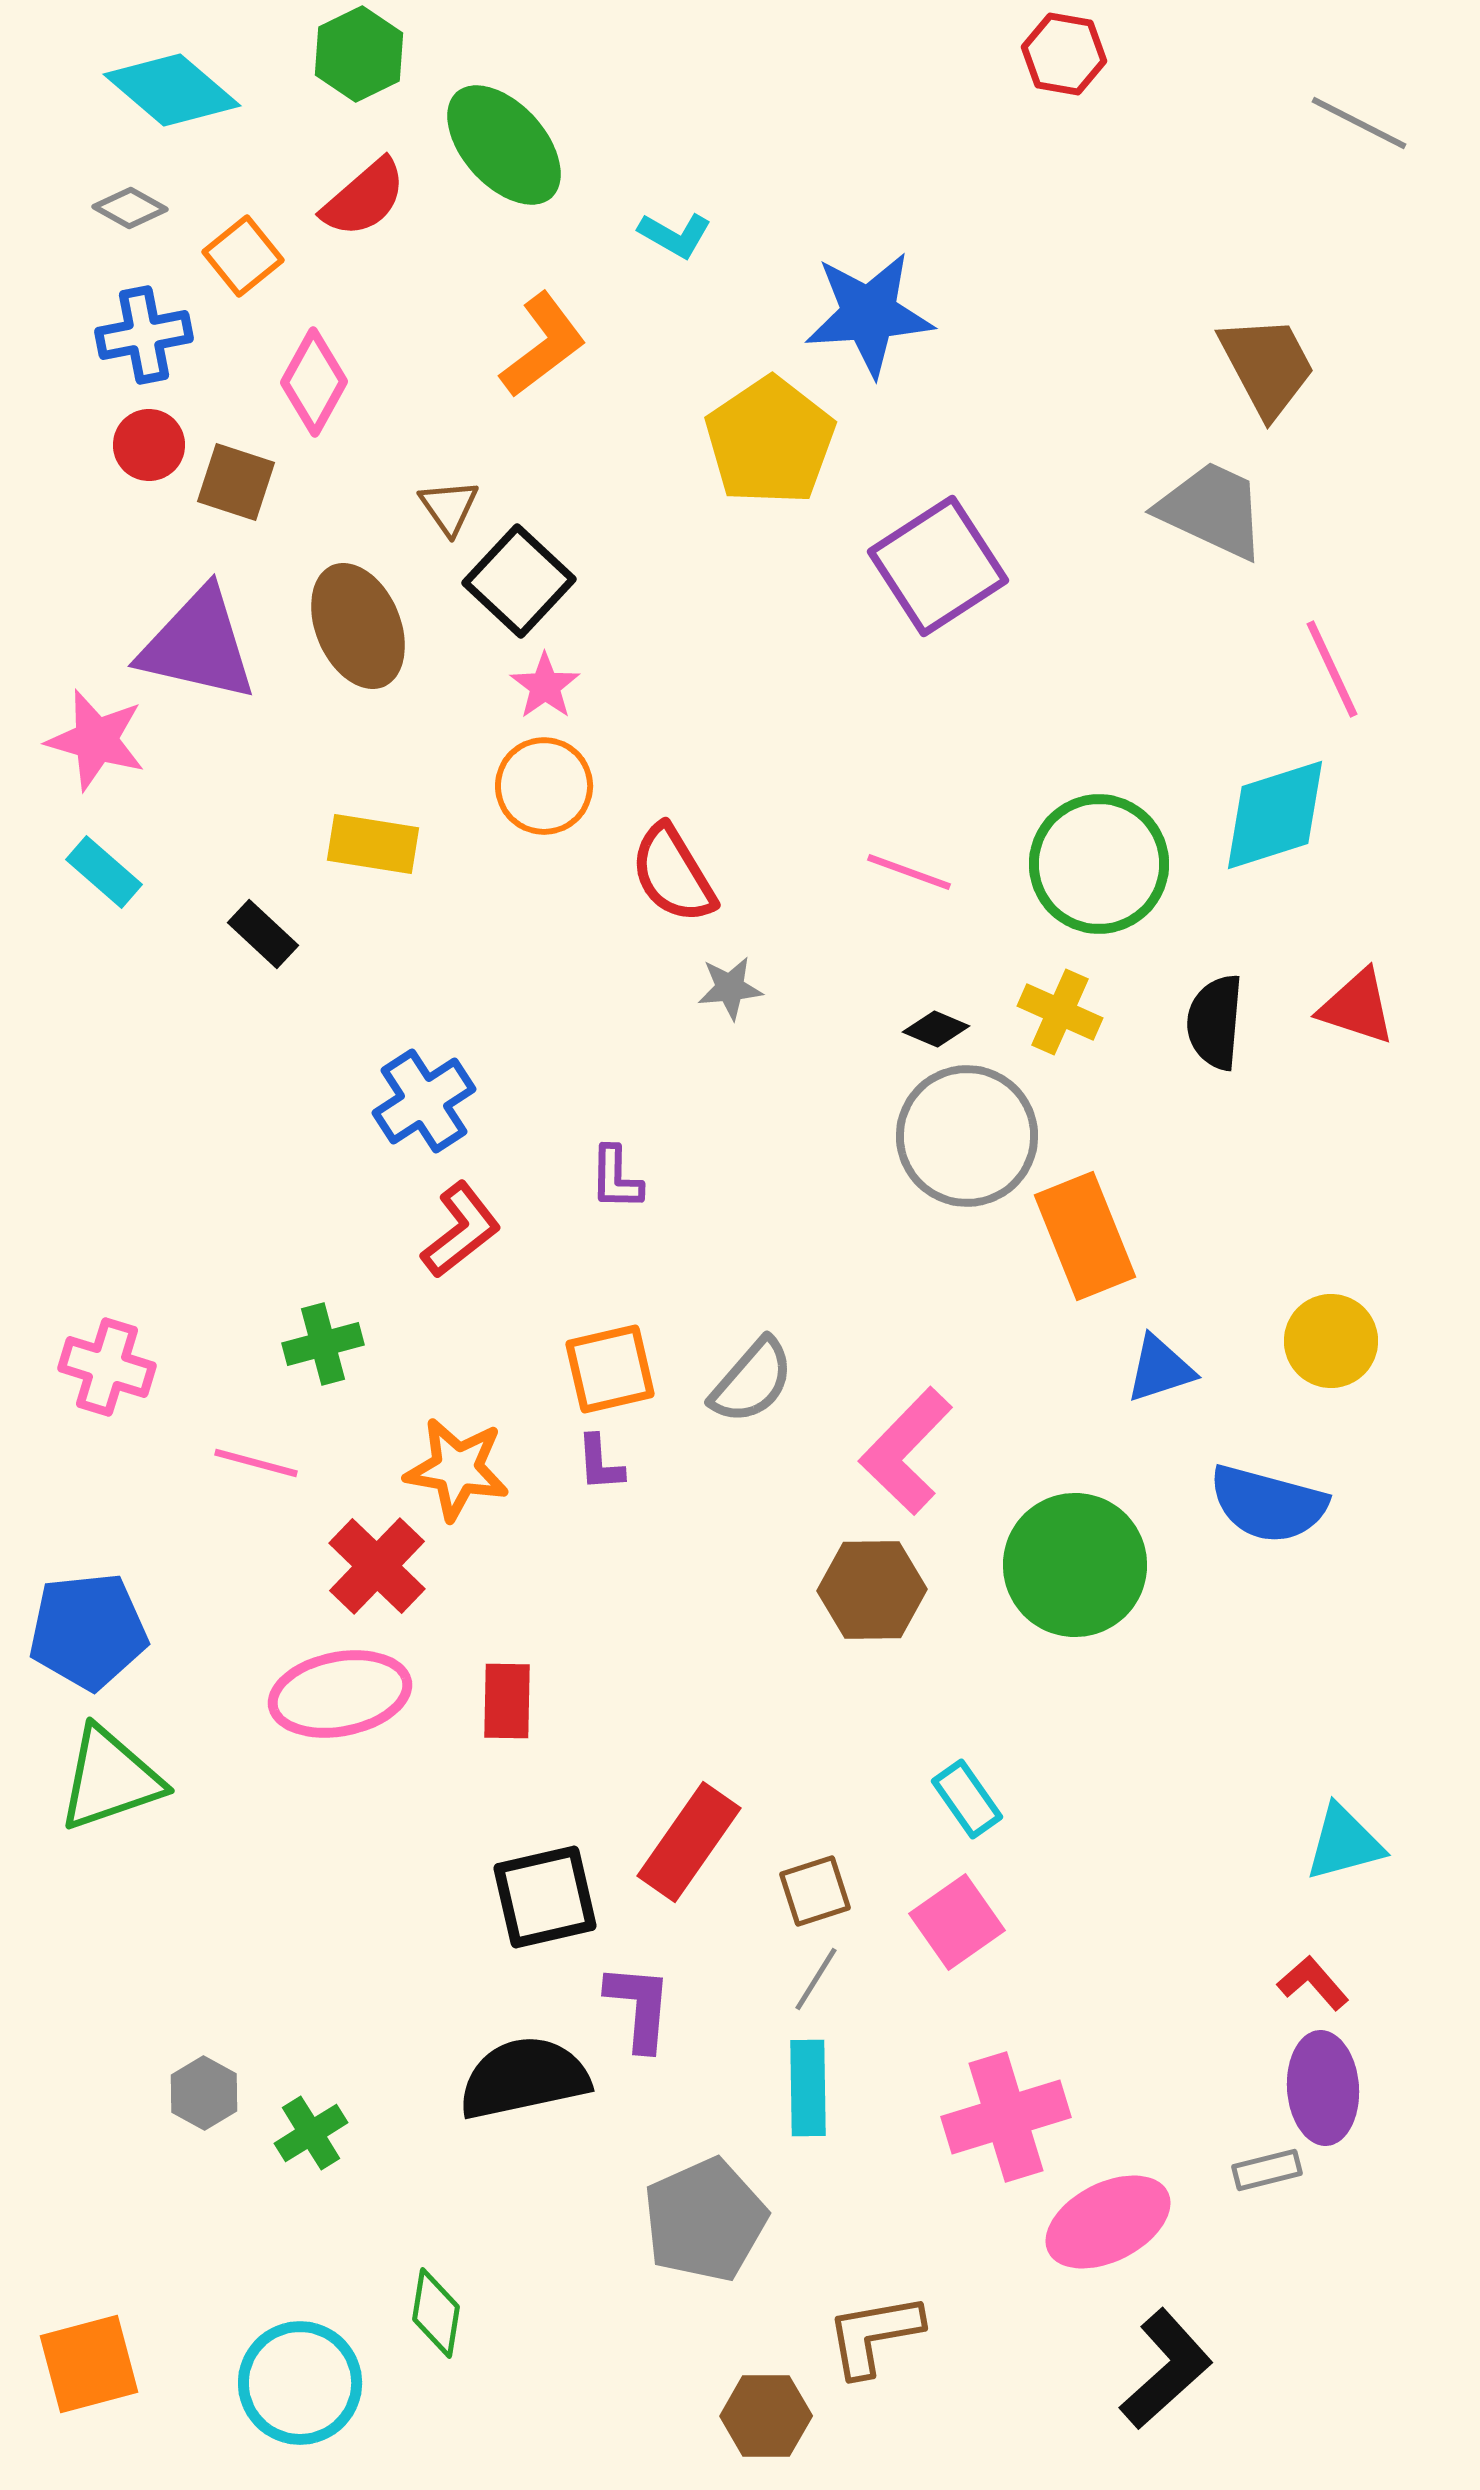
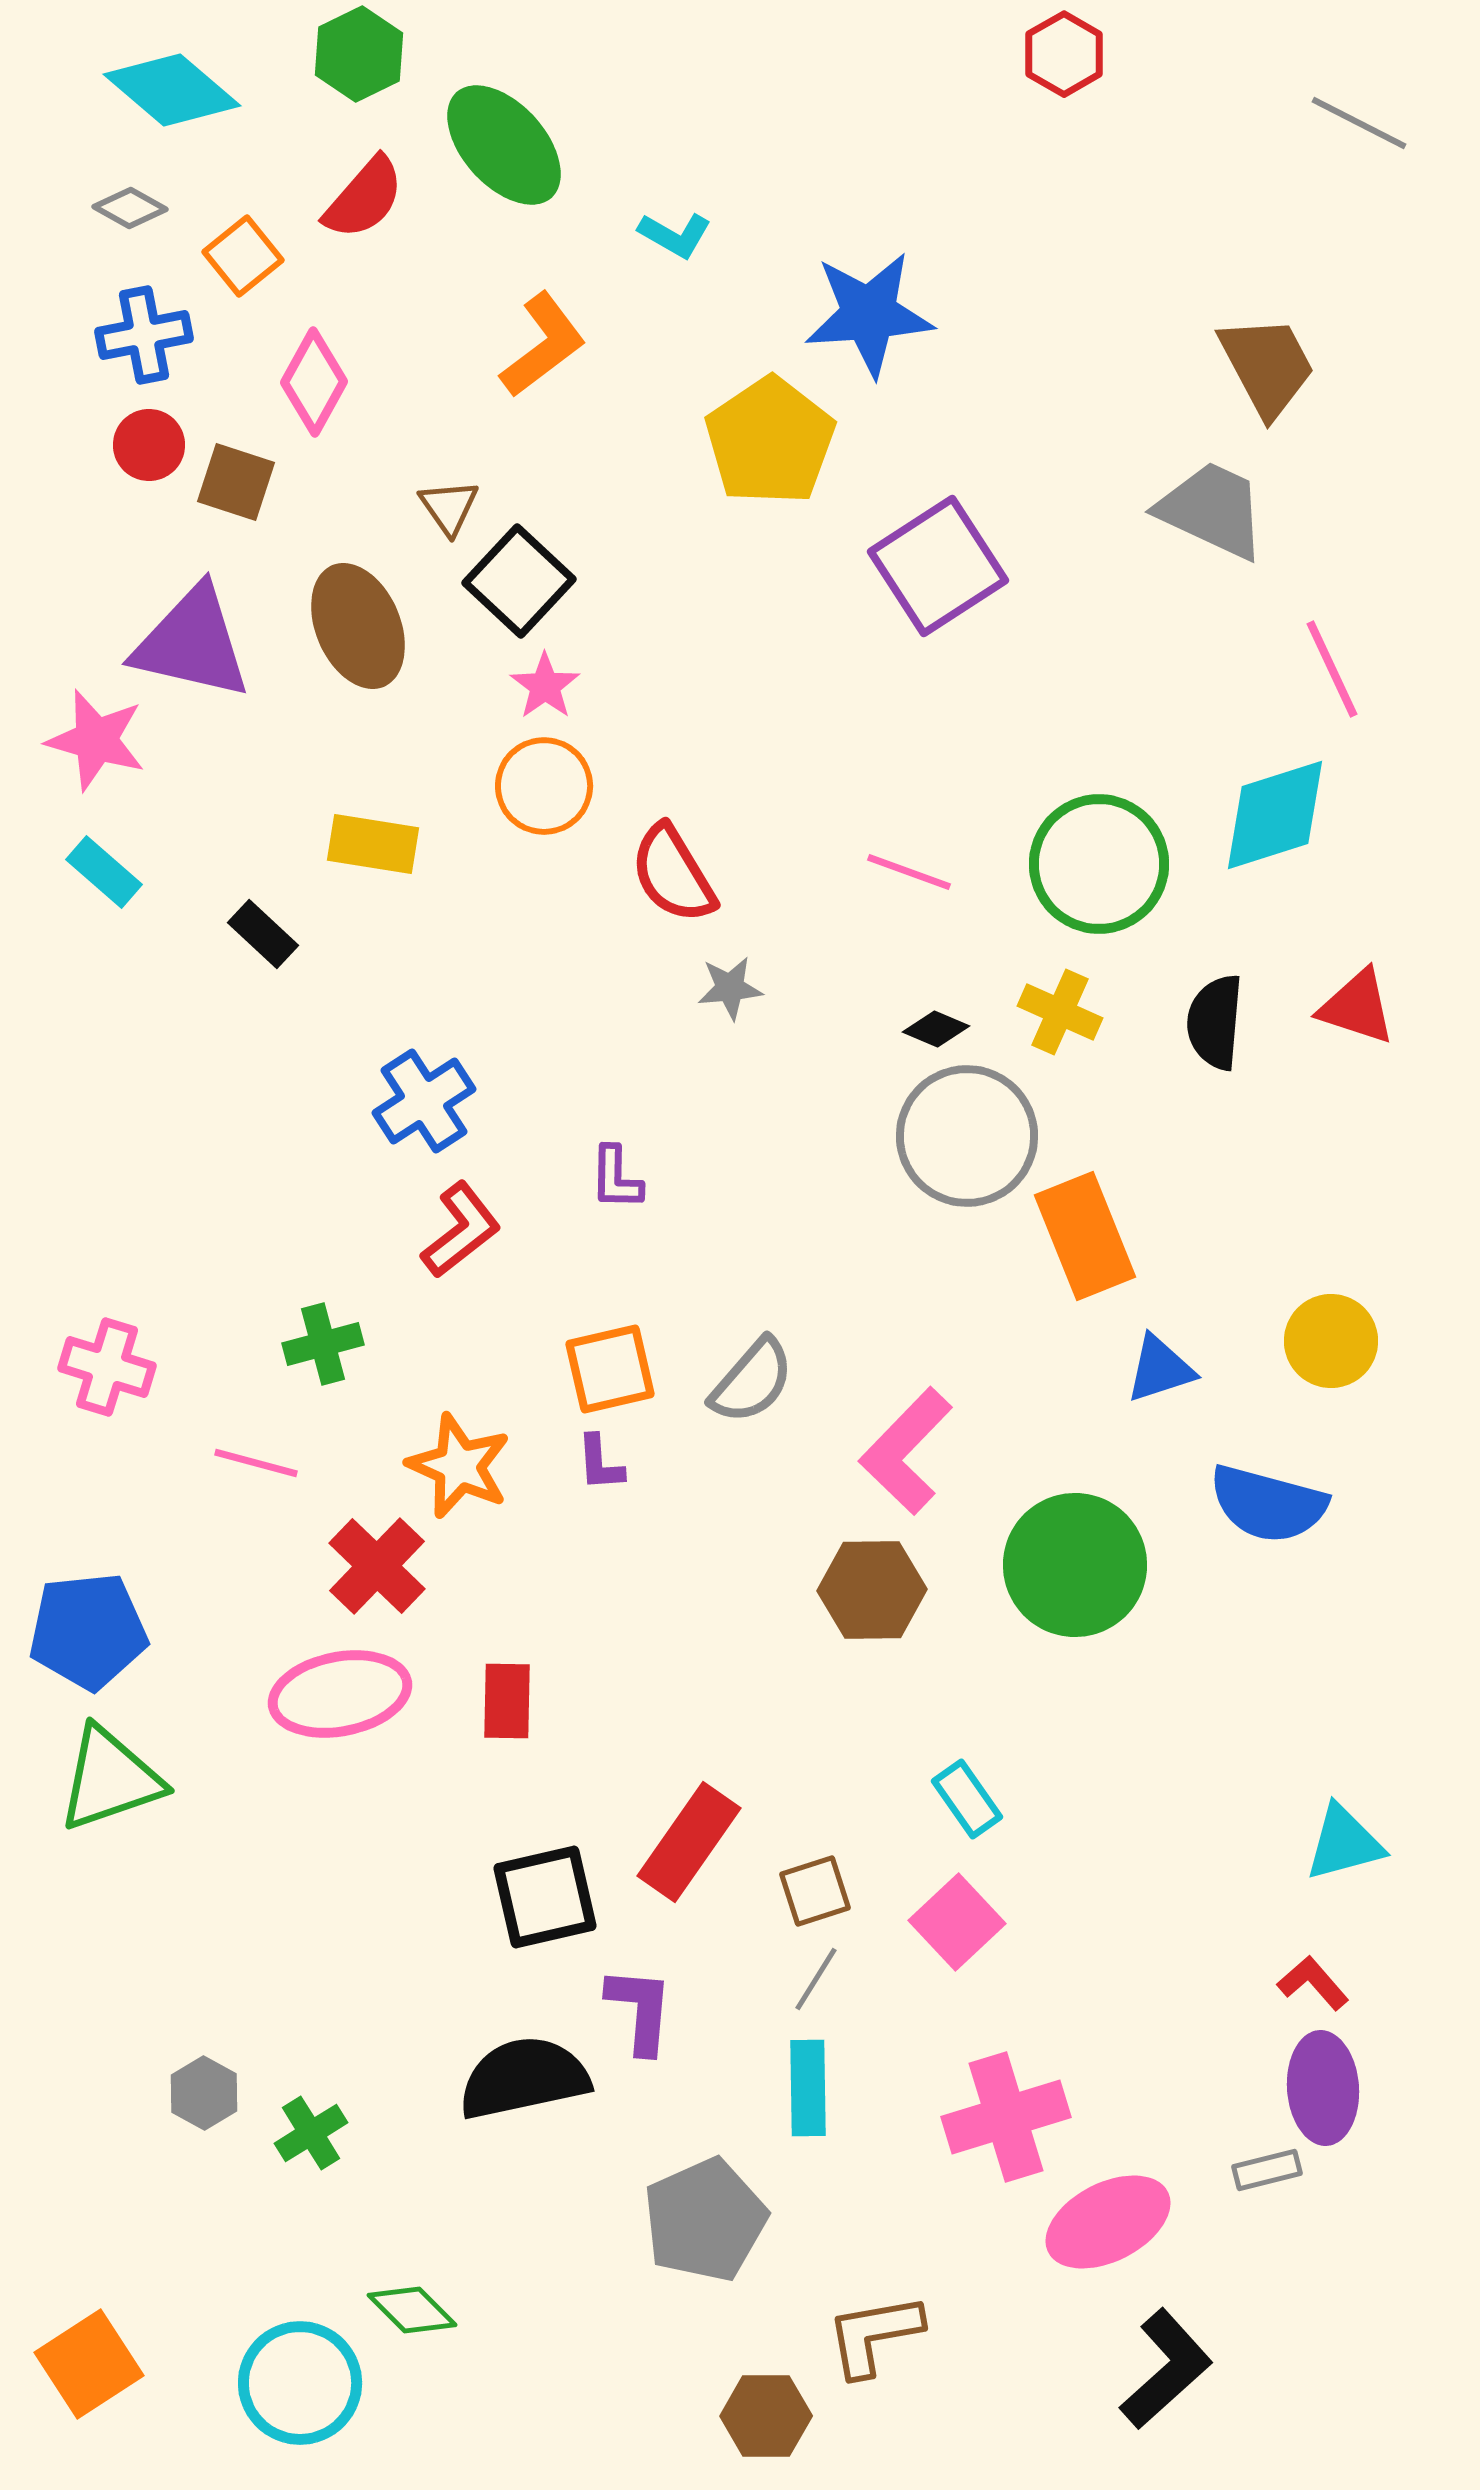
red hexagon at (1064, 54): rotated 20 degrees clockwise
red semicircle at (364, 198): rotated 8 degrees counterclockwise
purple triangle at (198, 645): moved 6 px left, 2 px up
orange star at (457, 1469): moved 2 px right, 3 px up; rotated 14 degrees clockwise
pink square at (957, 1922): rotated 8 degrees counterclockwise
purple L-shape at (639, 2007): moved 1 px right, 3 px down
green diamond at (436, 2313): moved 24 px left, 3 px up; rotated 54 degrees counterclockwise
orange square at (89, 2364): rotated 18 degrees counterclockwise
